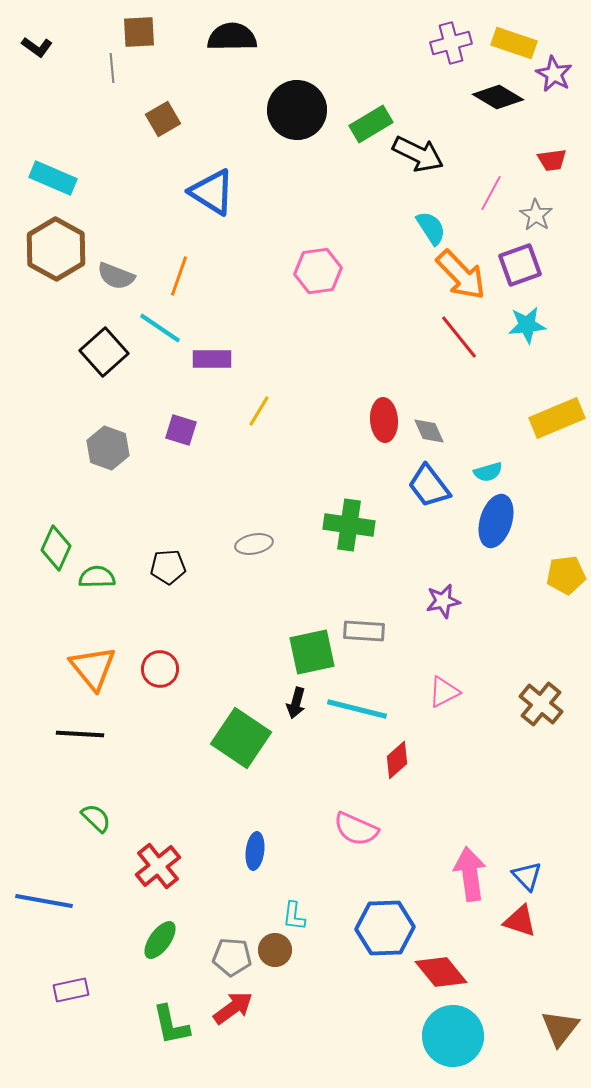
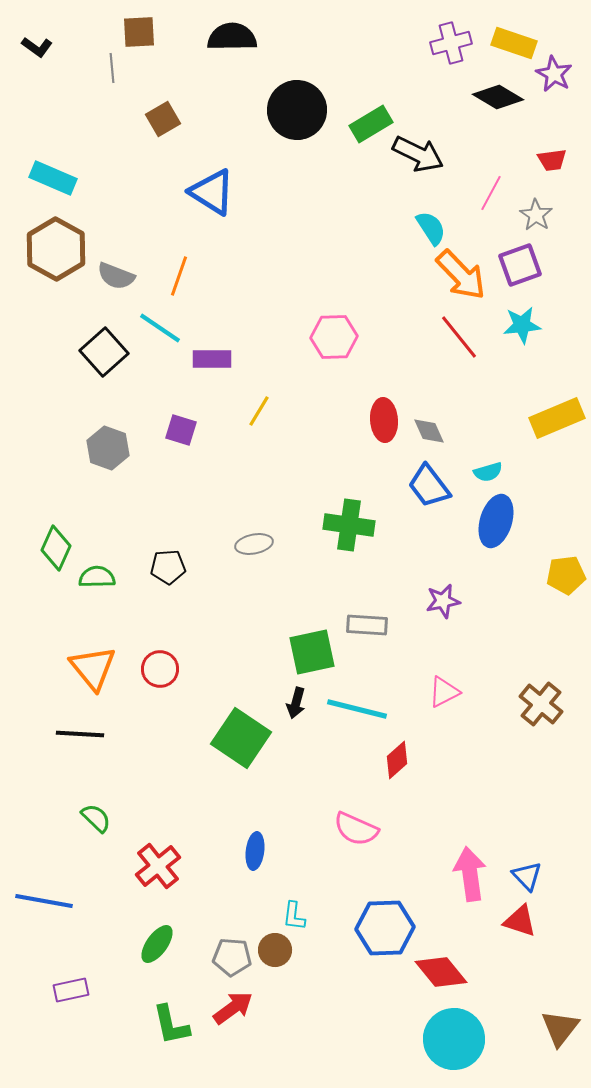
pink hexagon at (318, 271): moved 16 px right, 66 px down; rotated 6 degrees clockwise
cyan star at (527, 325): moved 5 px left
gray rectangle at (364, 631): moved 3 px right, 6 px up
green ellipse at (160, 940): moved 3 px left, 4 px down
cyan circle at (453, 1036): moved 1 px right, 3 px down
